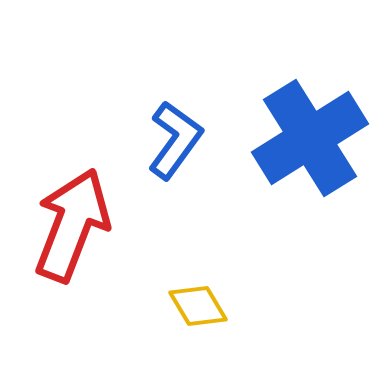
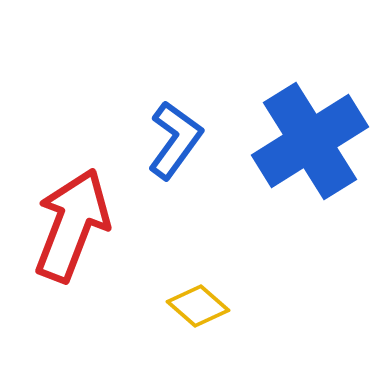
blue cross: moved 3 px down
yellow diamond: rotated 18 degrees counterclockwise
